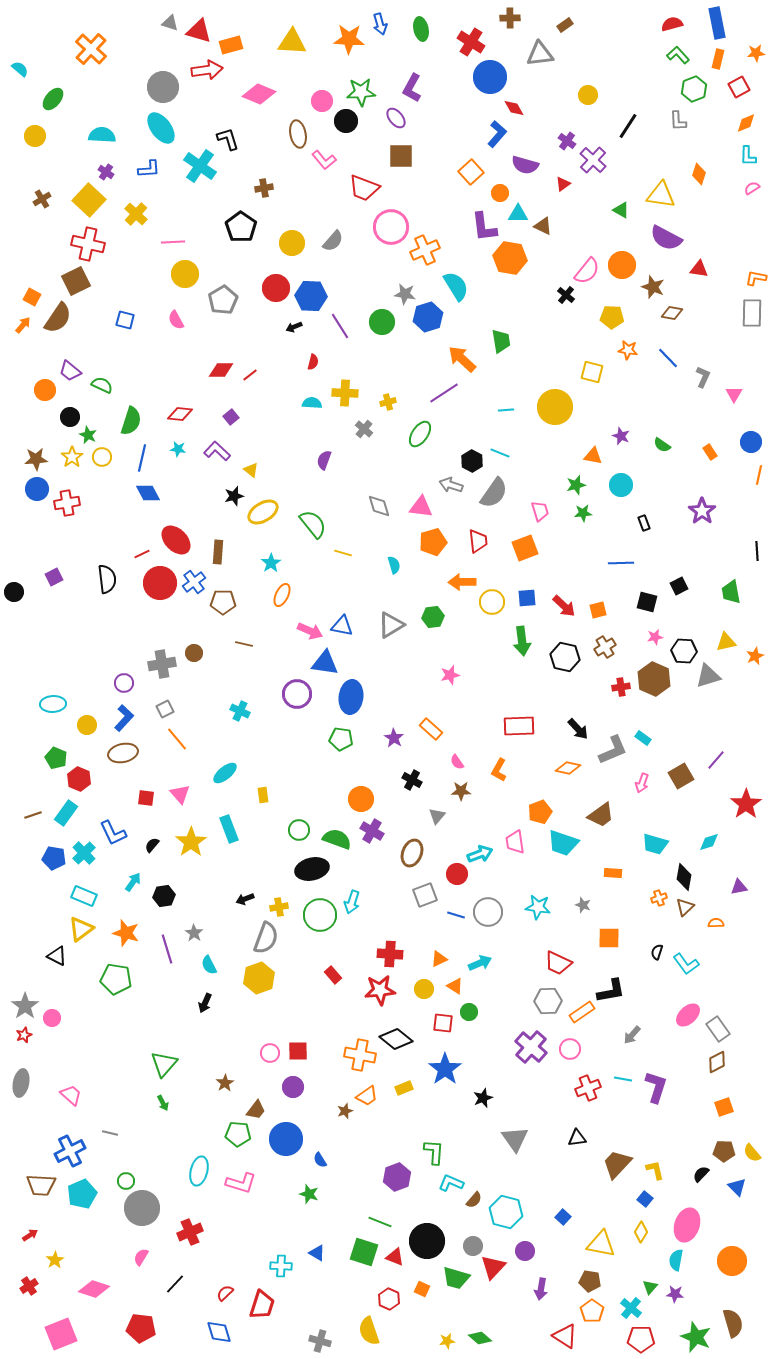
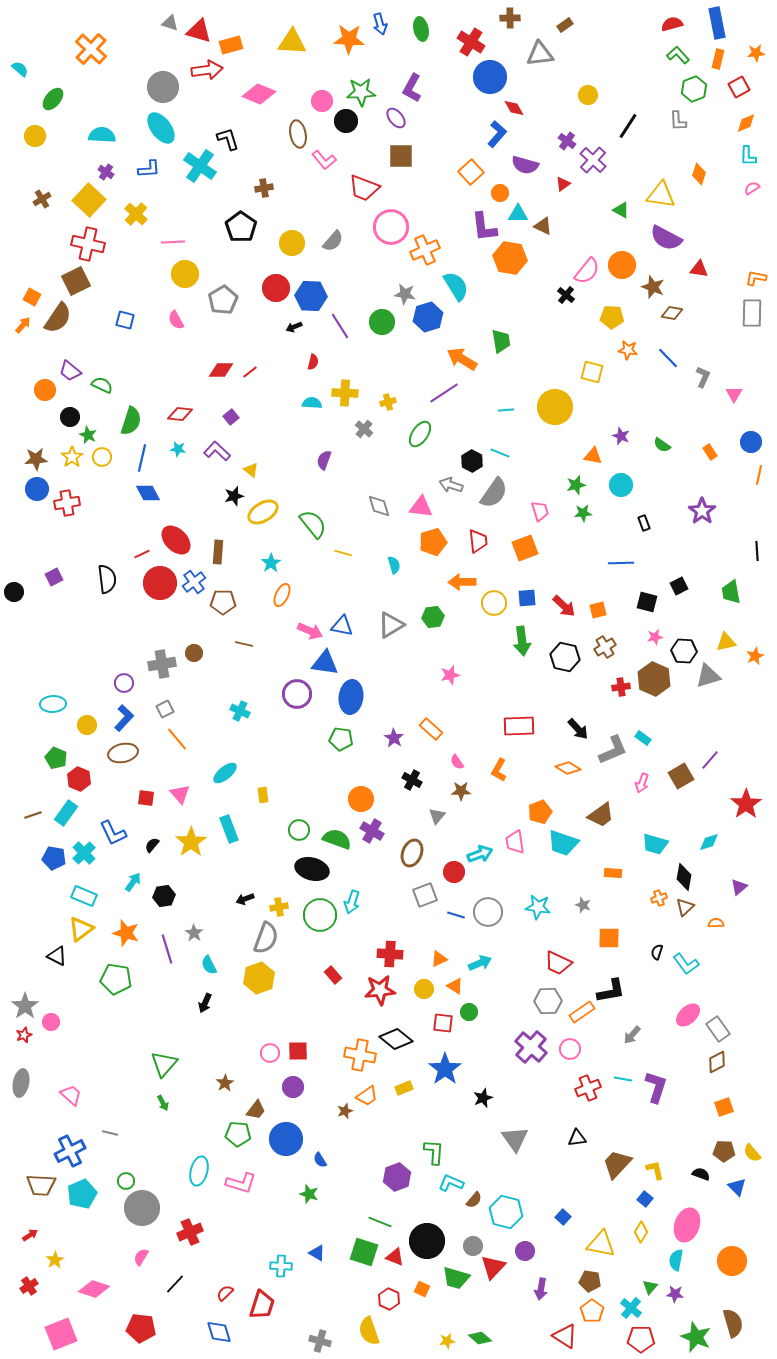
orange arrow at (462, 359): rotated 12 degrees counterclockwise
red line at (250, 375): moved 3 px up
yellow circle at (492, 602): moved 2 px right, 1 px down
purple line at (716, 760): moved 6 px left
orange diamond at (568, 768): rotated 20 degrees clockwise
black ellipse at (312, 869): rotated 28 degrees clockwise
red circle at (457, 874): moved 3 px left, 2 px up
purple triangle at (739, 887): rotated 30 degrees counterclockwise
pink circle at (52, 1018): moved 1 px left, 4 px down
black semicircle at (701, 1174): rotated 66 degrees clockwise
